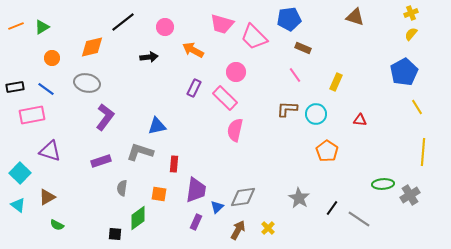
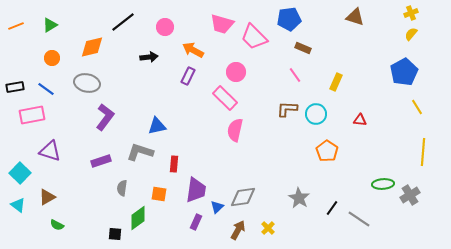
green triangle at (42, 27): moved 8 px right, 2 px up
purple rectangle at (194, 88): moved 6 px left, 12 px up
